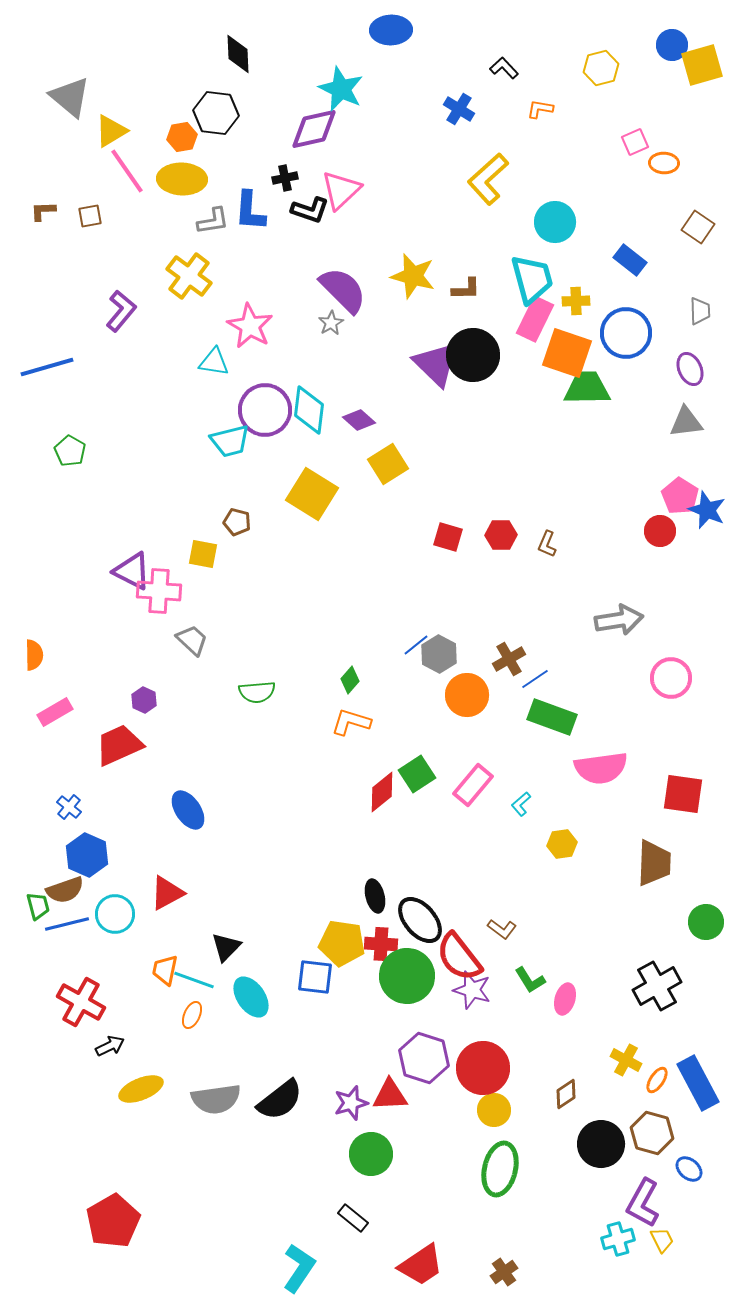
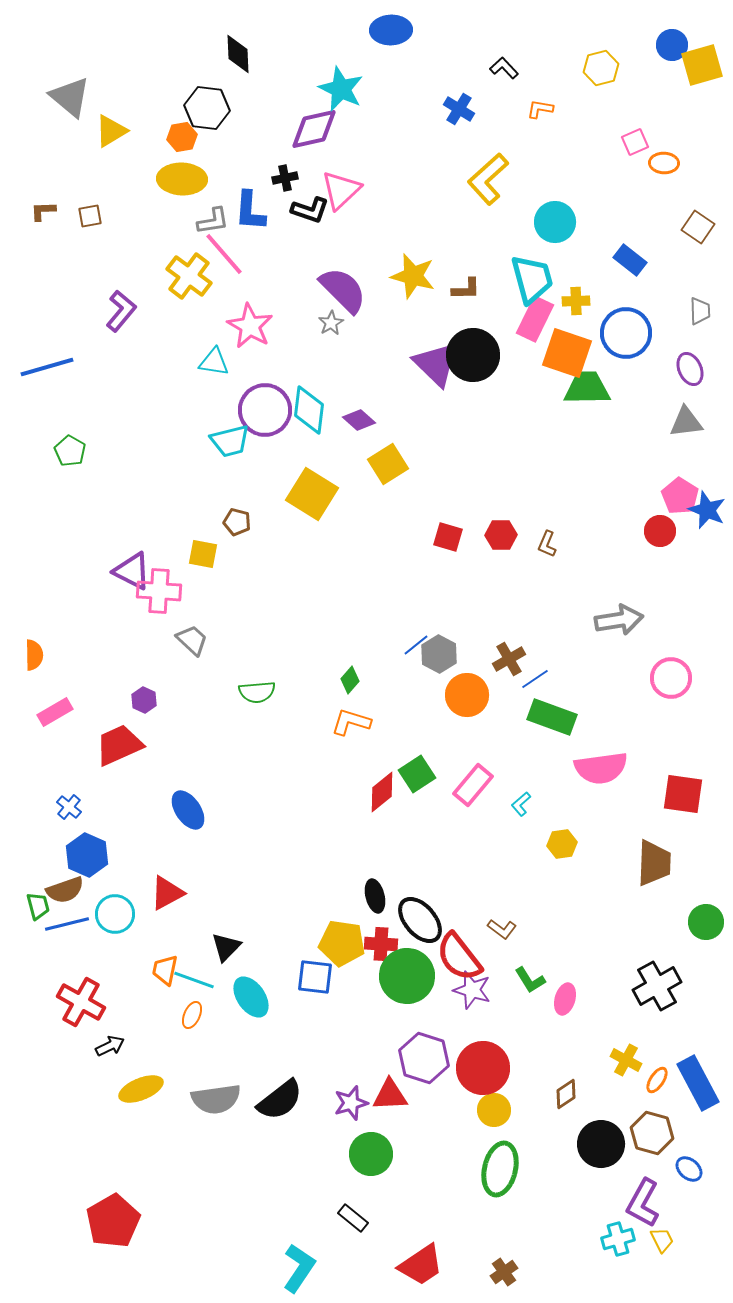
black hexagon at (216, 113): moved 9 px left, 5 px up
pink line at (127, 171): moved 97 px right, 83 px down; rotated 6 degrees counterclockwise
